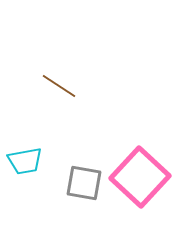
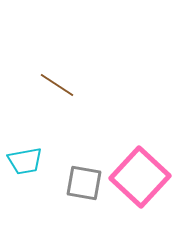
brown line: moved 2 px left, 1 px up
